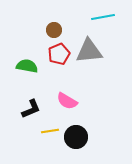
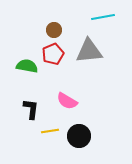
red pentagon: moved 6 px left
black L-shape: rotated 60 degrees counterclockwise
black circle: moved 3 px right, 1 px up
